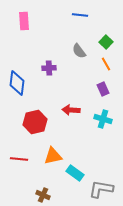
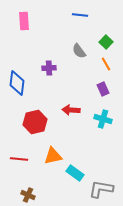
brown cross: moved 15 px left
